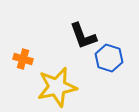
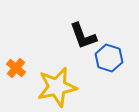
orange cross: moved 7 px left, 9 px down; rotated 24 degrees clockwise
